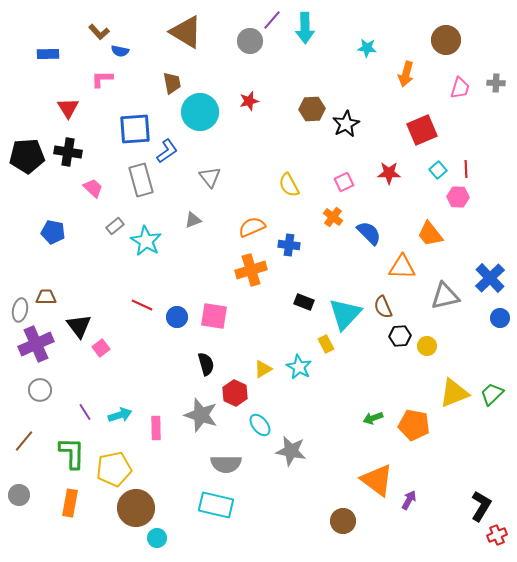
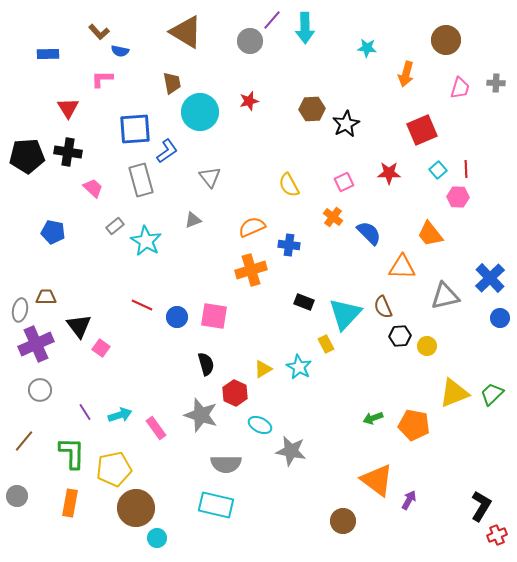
pink square at (101, 348): rotated 18 degrees counterclockwise
cyan ellipse at (260, 425): rotated 25 degrees counterclockwise
pink rectangle at (156, 428): rotated 35 degrees counterclockwise
gray circle at (19, 495): moved 2 px left, 1 px down
